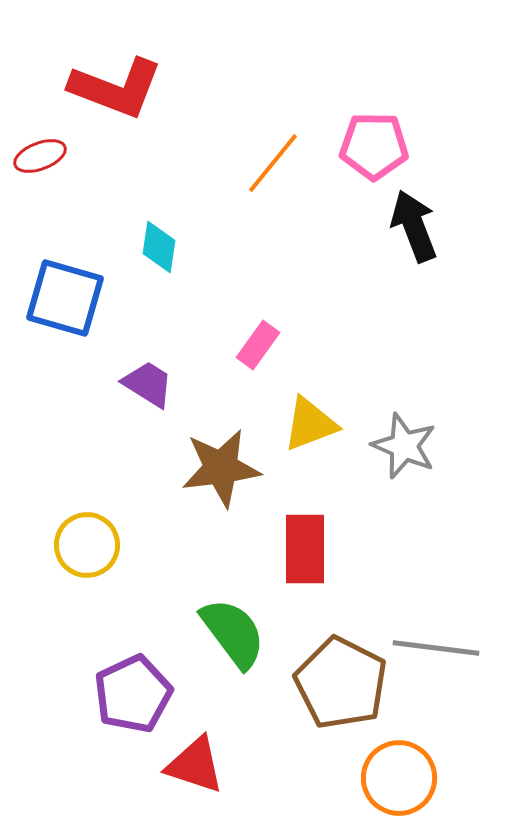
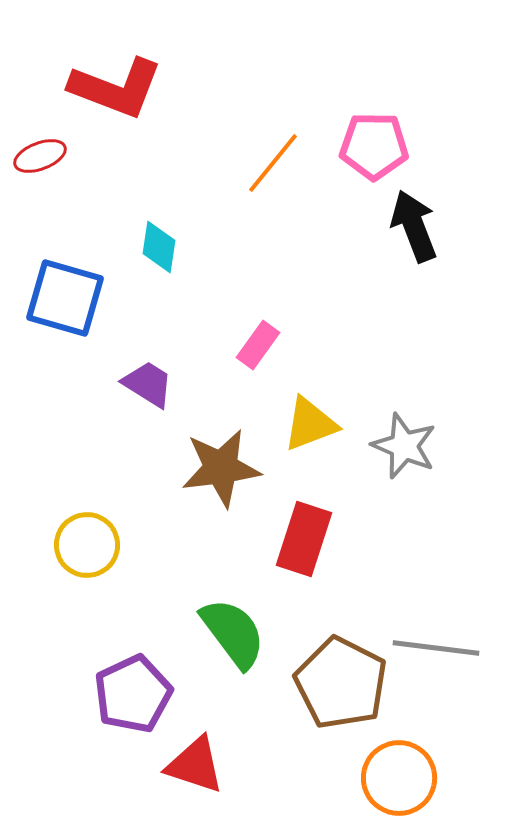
red rectangle: moved 1 px left, 10 px up; rotated 18 degrees clockwise
